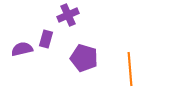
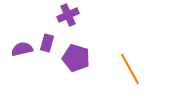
purple rectangle: moved 1 px right, 4 px down
purple pentagon: moved 8 px left
orange line: rotated 24 degrees counterclockwise
